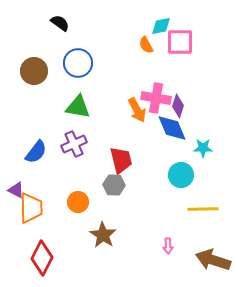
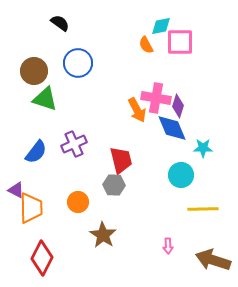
green triangle: moved 33 px left, 8 px up; rotated 8 degrees clockwise
